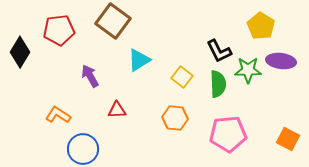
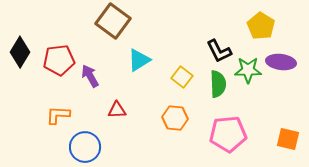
red pentagon: moved 30 px down
purple ellipse: moved 1 px down
orange L-shape: rotated 30 degrees counterclockwise
orange square: rotated 15 degrees counterclockwise
blue circle: moved 2 px right, 2 px up
